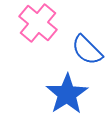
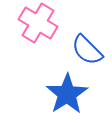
pink cross: rotated 9 degrees counterclockwise
